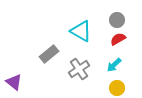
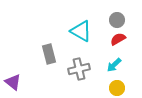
gray rectangle: rotated 66 degrees counterclockwise
gray cross: rotated 20 degrees clockwise
purple triangle: moved 1 px left
